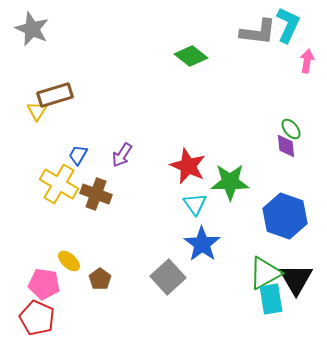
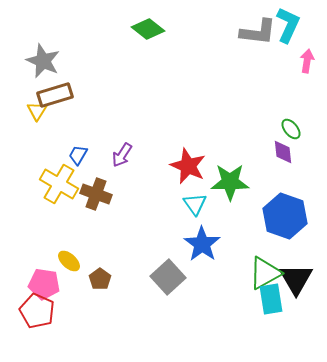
gray star: moved 11 px right, 32 px down
green diamond: moved 43 px left, 27 px up
purple diamond: moved 3 px left, 6 px down
red pentagon: moved 7 px up
